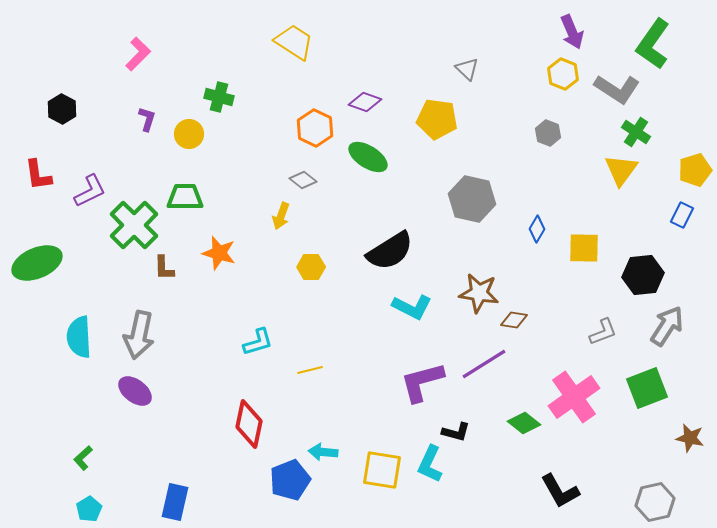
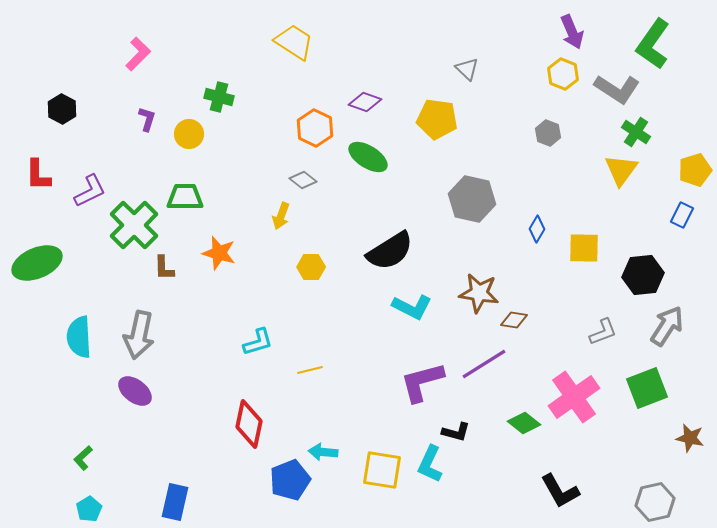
red L-shape at (38, 175): rotated 8 degrees clockwise
